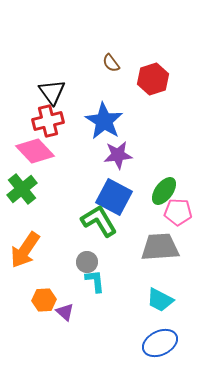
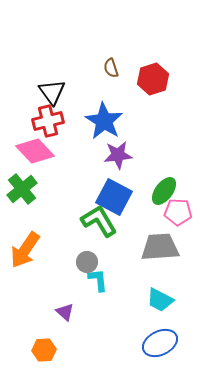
brown semicircle: moved 5 px down; rotated 18 degrees clockwise
cyan L-shape: moved 3 px right, 1 px up
orange hexagon: moved 50 px down
